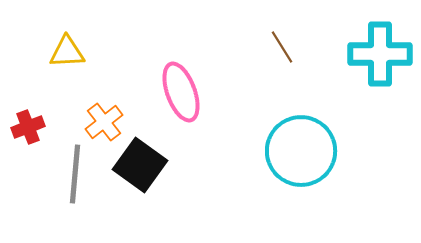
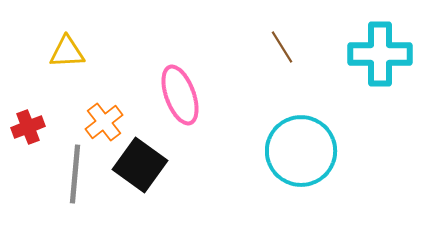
pink ellipse: moved 1 px left, 3 px down
